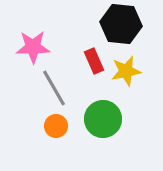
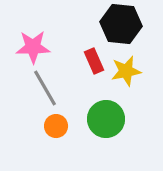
gray line: moved 9 px left
green circle: moved 3 px right
